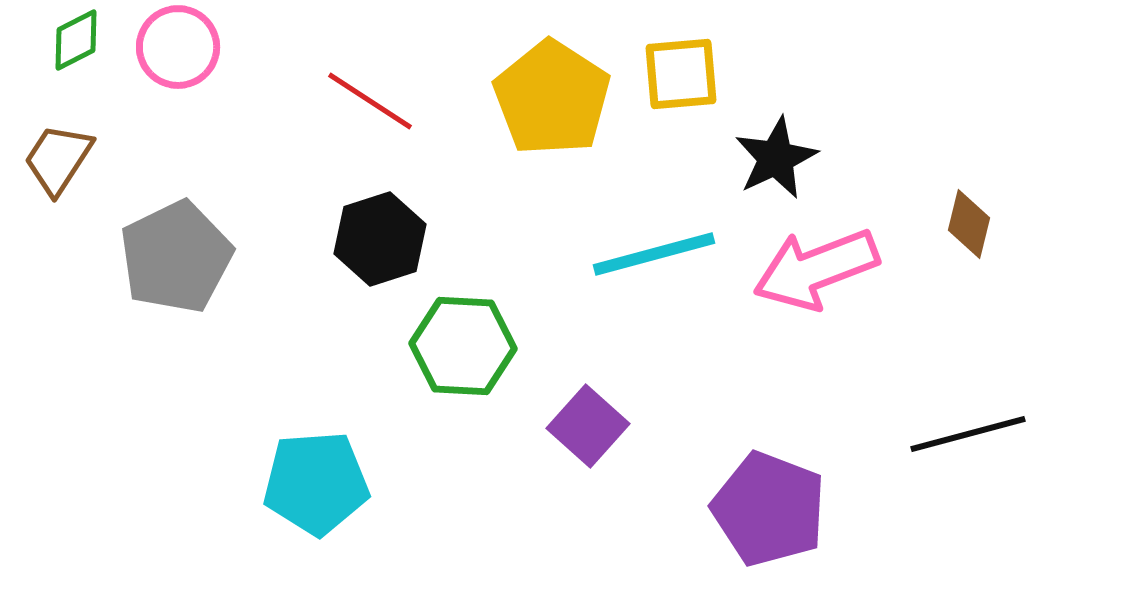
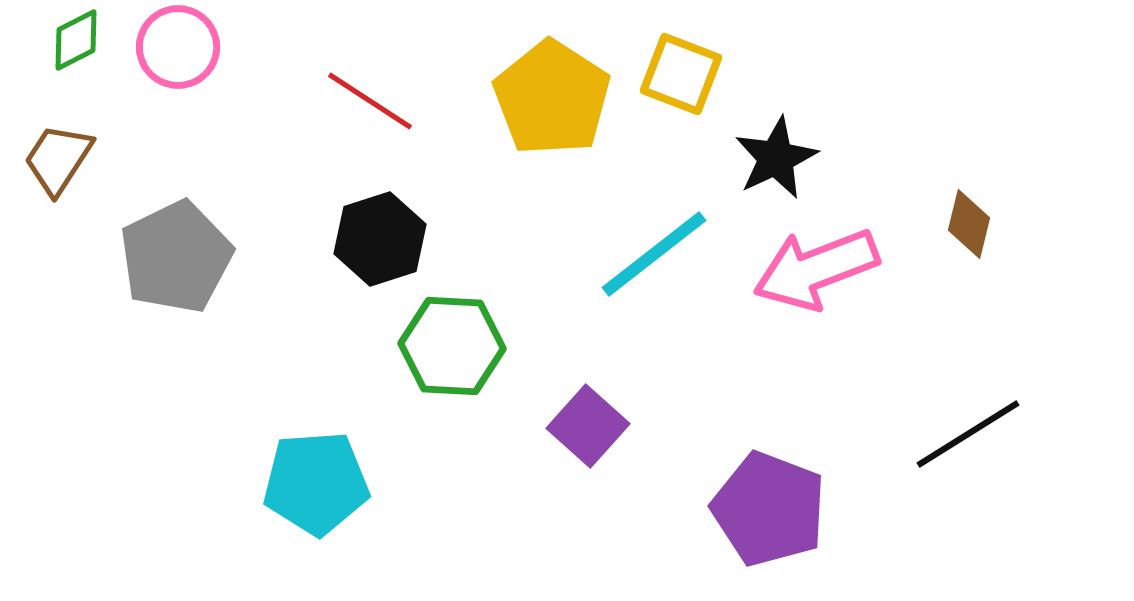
yellow square: rotated 26 degrees clockwise
cyan line: rotated 23 degrees counterclockwise
green hexagon: moved 11 px left
black line: rotated 17 degrees counterclockwise
